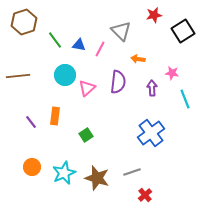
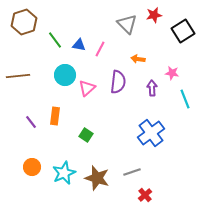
gray triangle: moved 6 px right, 7 px up
green square: rotated 24 degrees counterclockwise
